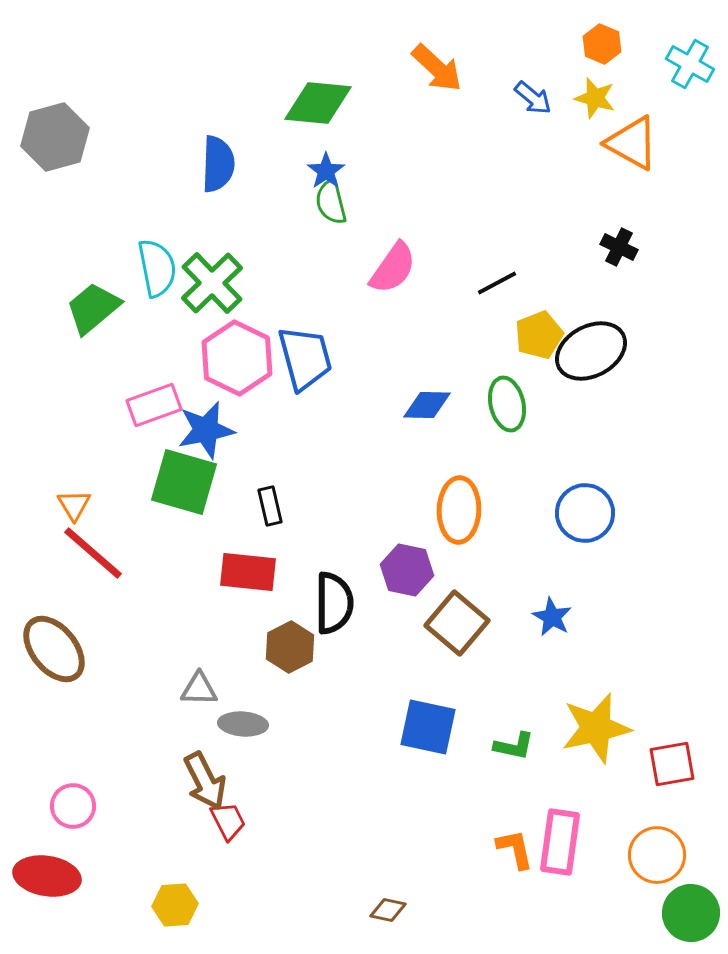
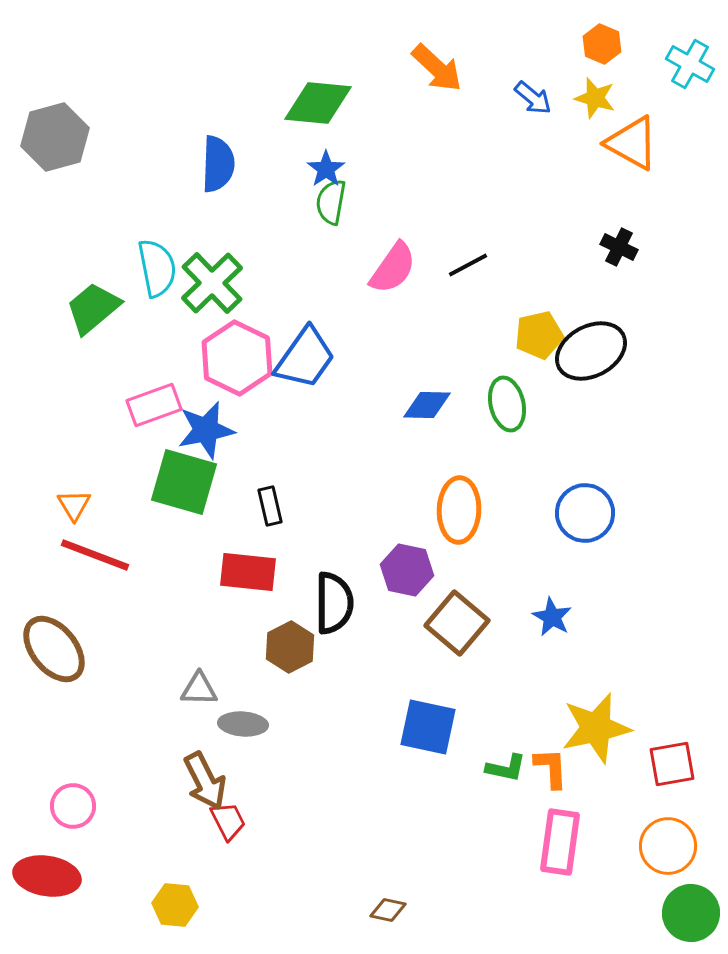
blue star at (326, 171): moved 2 px up
green semicircle at (331, 202): rotated 24 degrees clockwise
black line at (497, 283): moved 29 px left, 18 px up
yellow pentagon at (539, 335): rotated 9 degrees clockwise
blue trapezoid at (305, 358): rotated 50 degrees clockwise
red line at (93, 553): moved 2 px right, 2 px down; rotated 20 degrees counterclockwise
green L-shape at (514, 746): moved 8 px left, 22 px down
orange L-shape at (515, 849): moved 36 px right, 81 px up; rotated 9 degrees clockwise
orange circle at (657, 855): moved 11 px right, 9 px up
yellow hexagon at (175, 905): rotated 9 degrees clockwise
